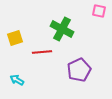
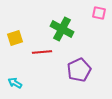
pink square: moved 2 px down
cyan arrow: moved 2 px left, 3 px down
